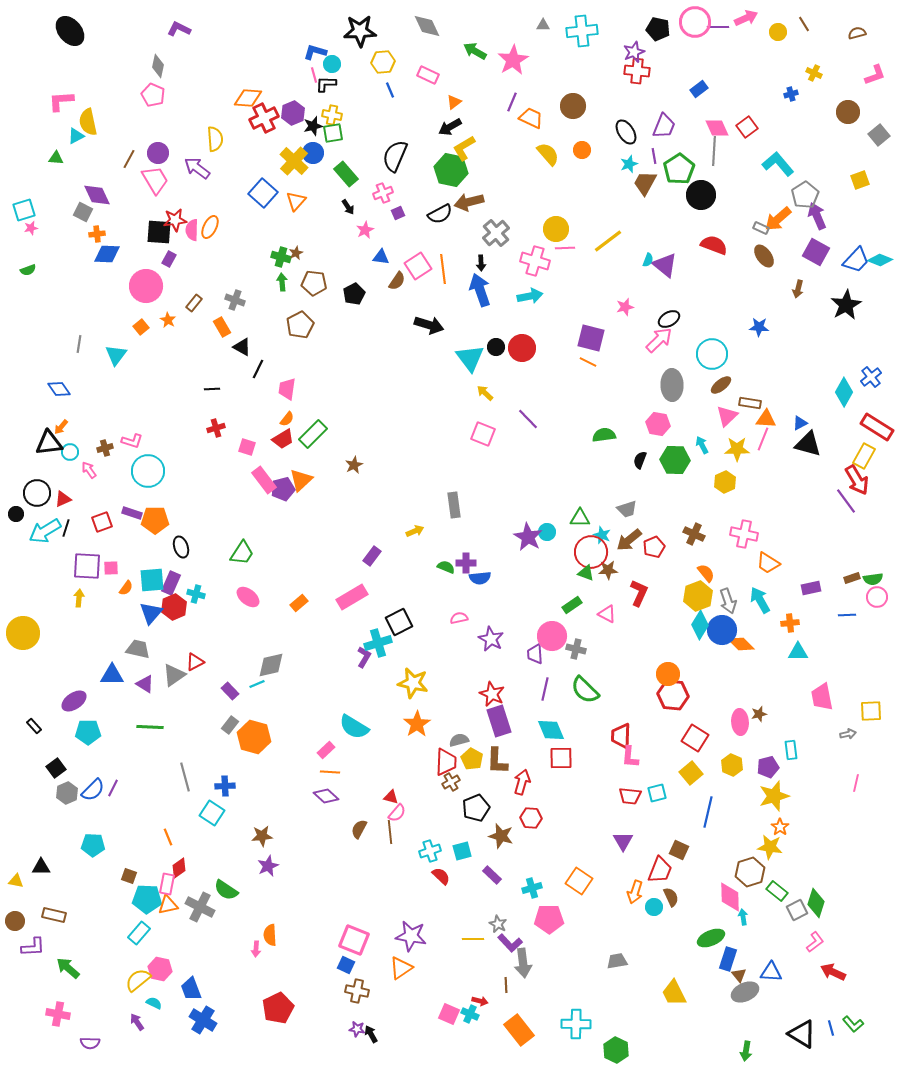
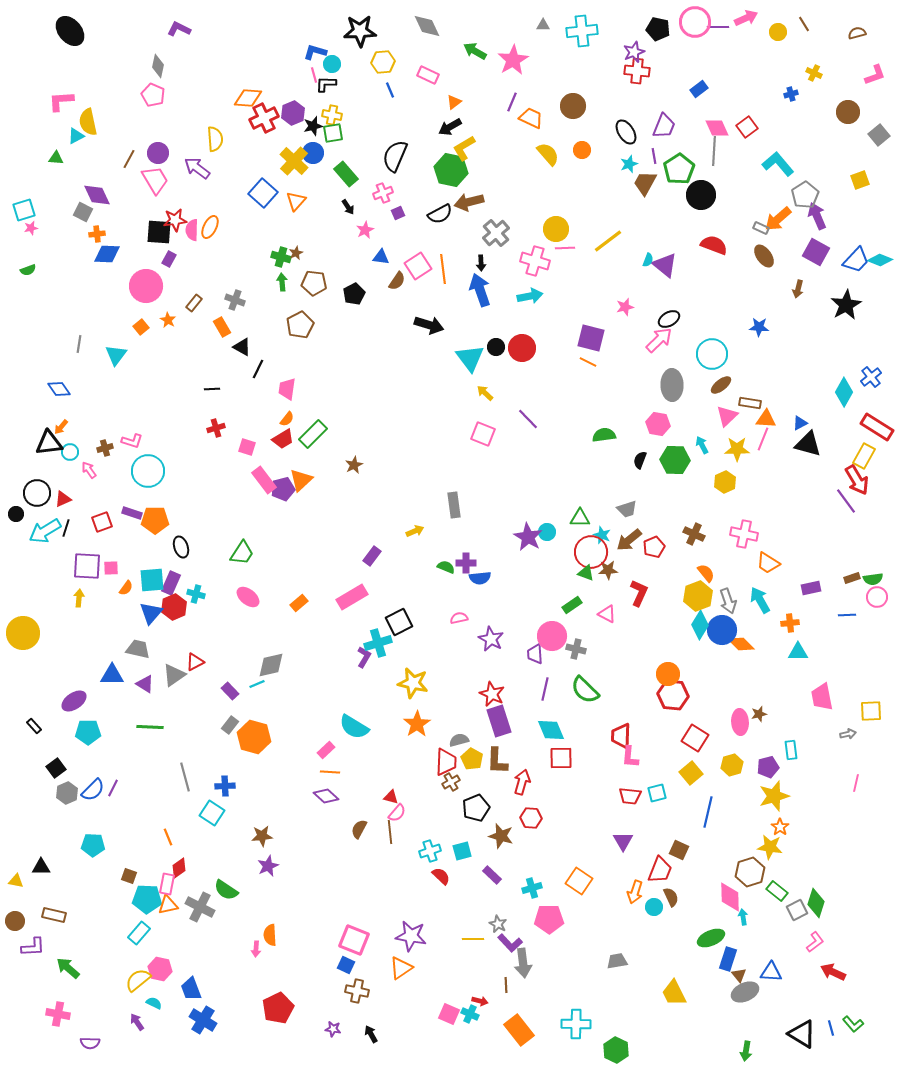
yellow hexagon at (732, 765): rotated 20 degrees clockwise
purple star at (357, 1029): moved 24 px left
